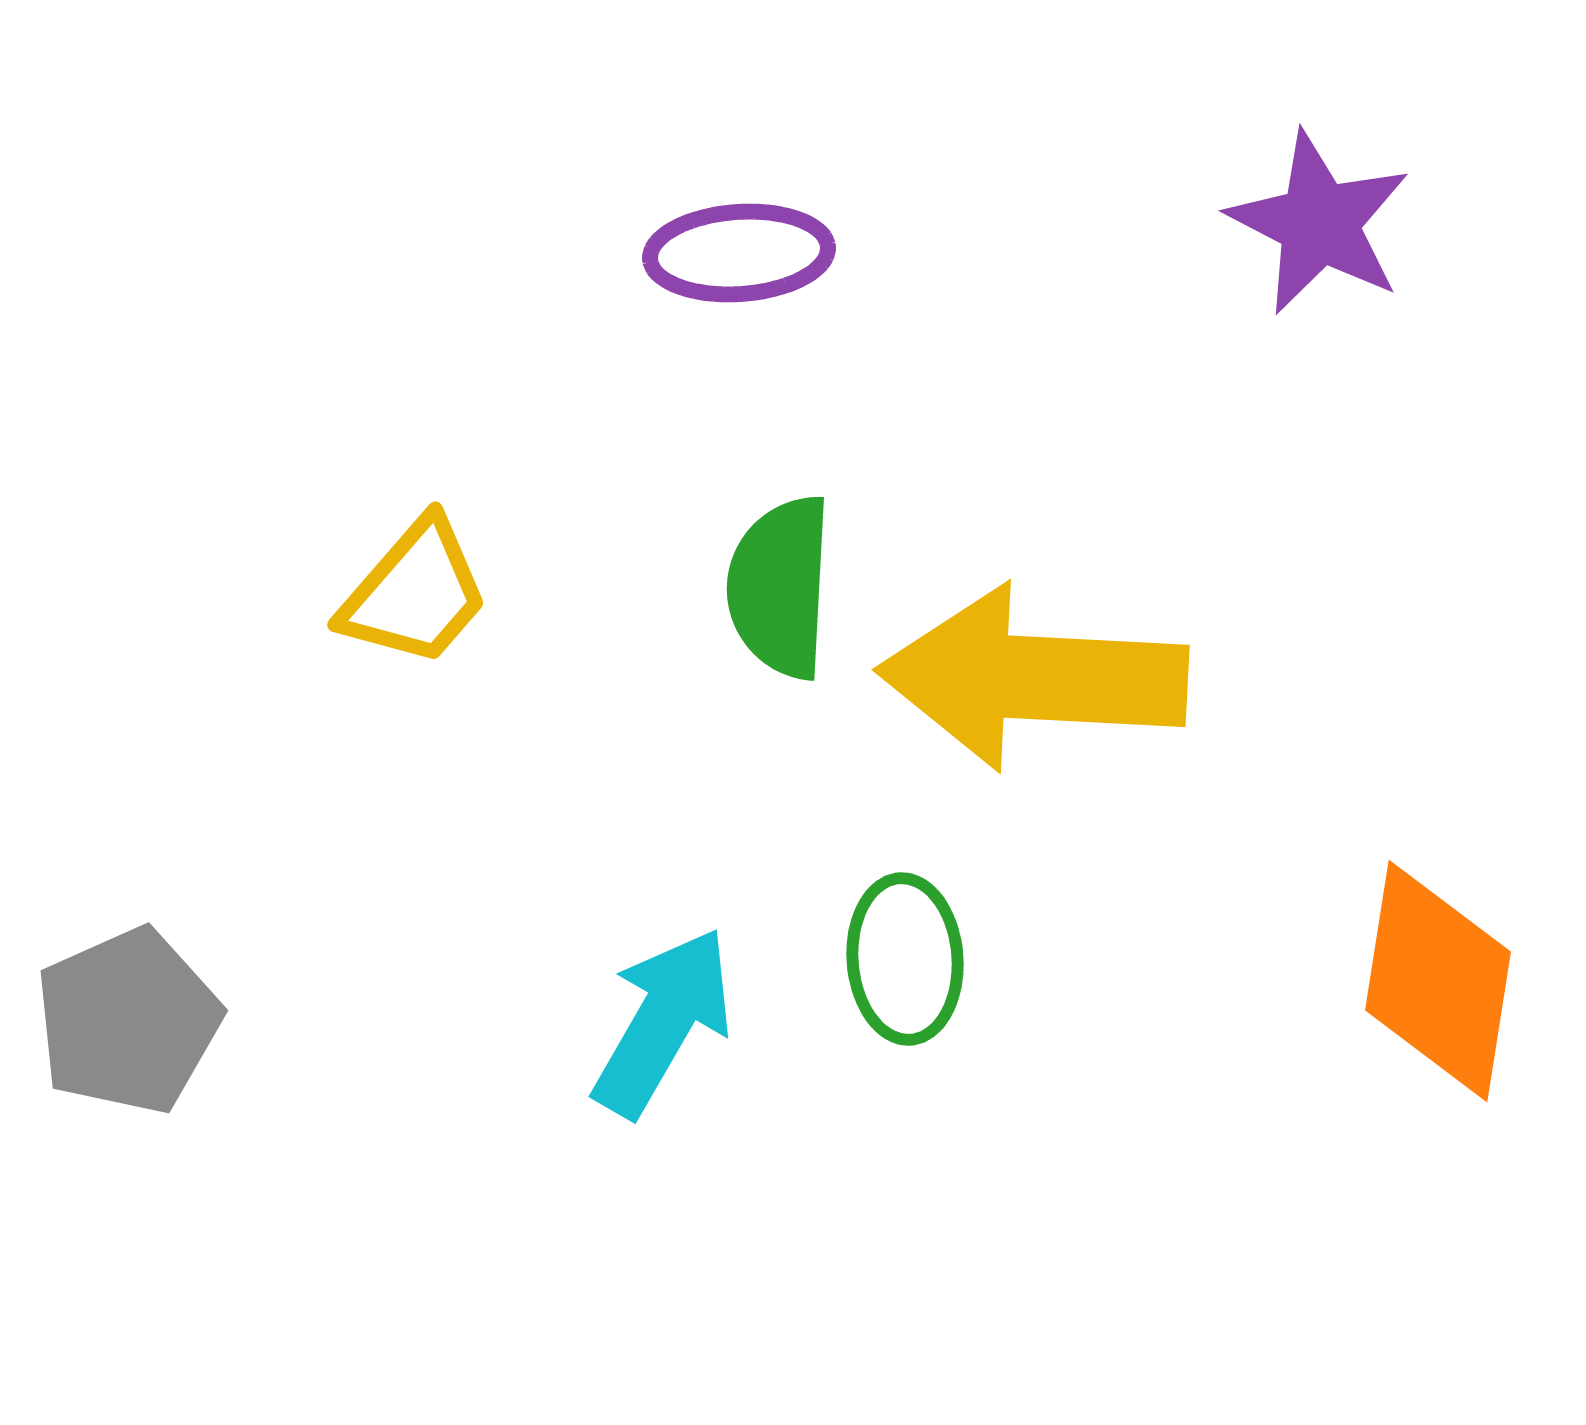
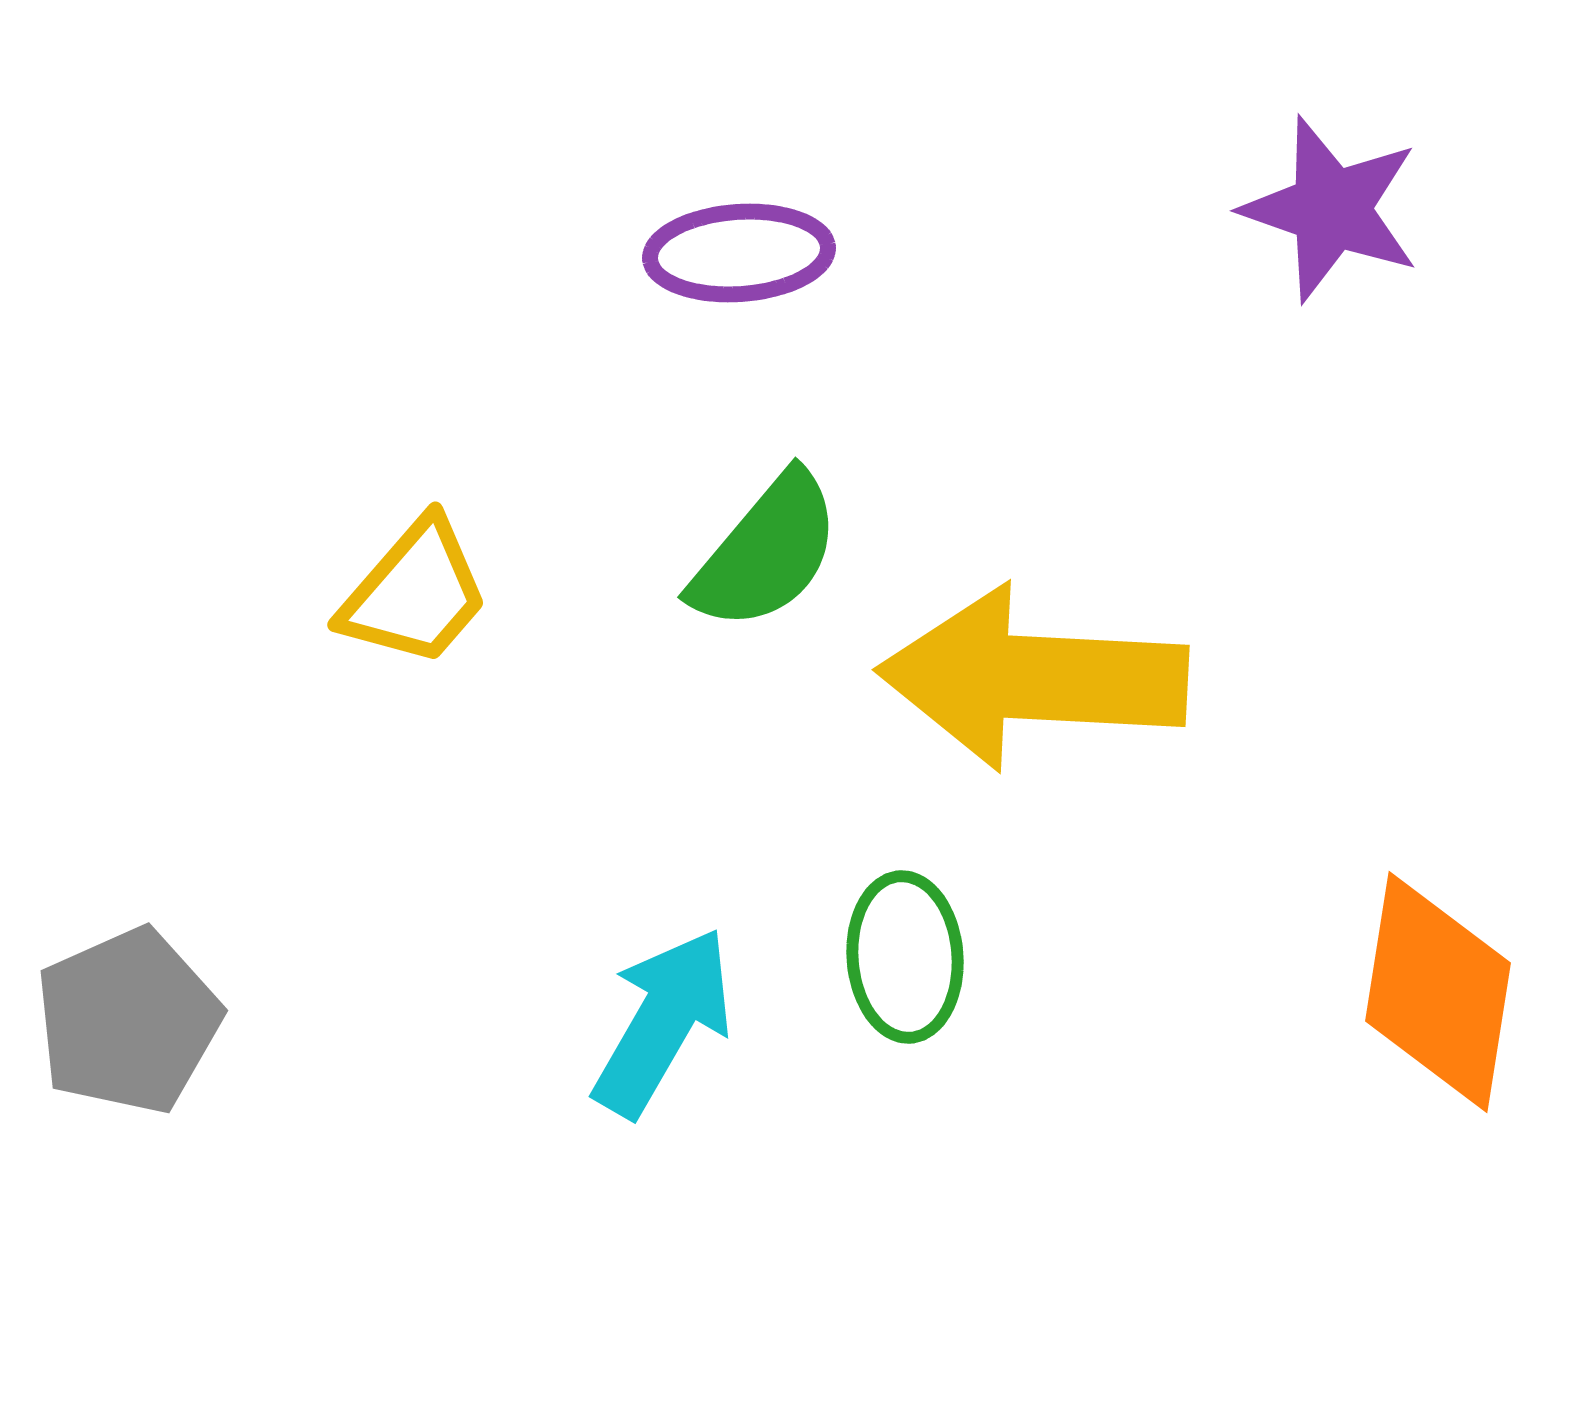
purple star: moved 12 px right, 14 px up; rotated 8 degrees counterclockwise
green semicircle: moved 14 px left, 35 px up; rotated 143 degrees counterclockwise
green ellipse: moved 2 px up
orange diamond: moved 11 px down
